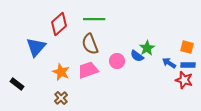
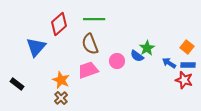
orange square: rotated 24 degrees clockwise
orange star: moved 8 px down
